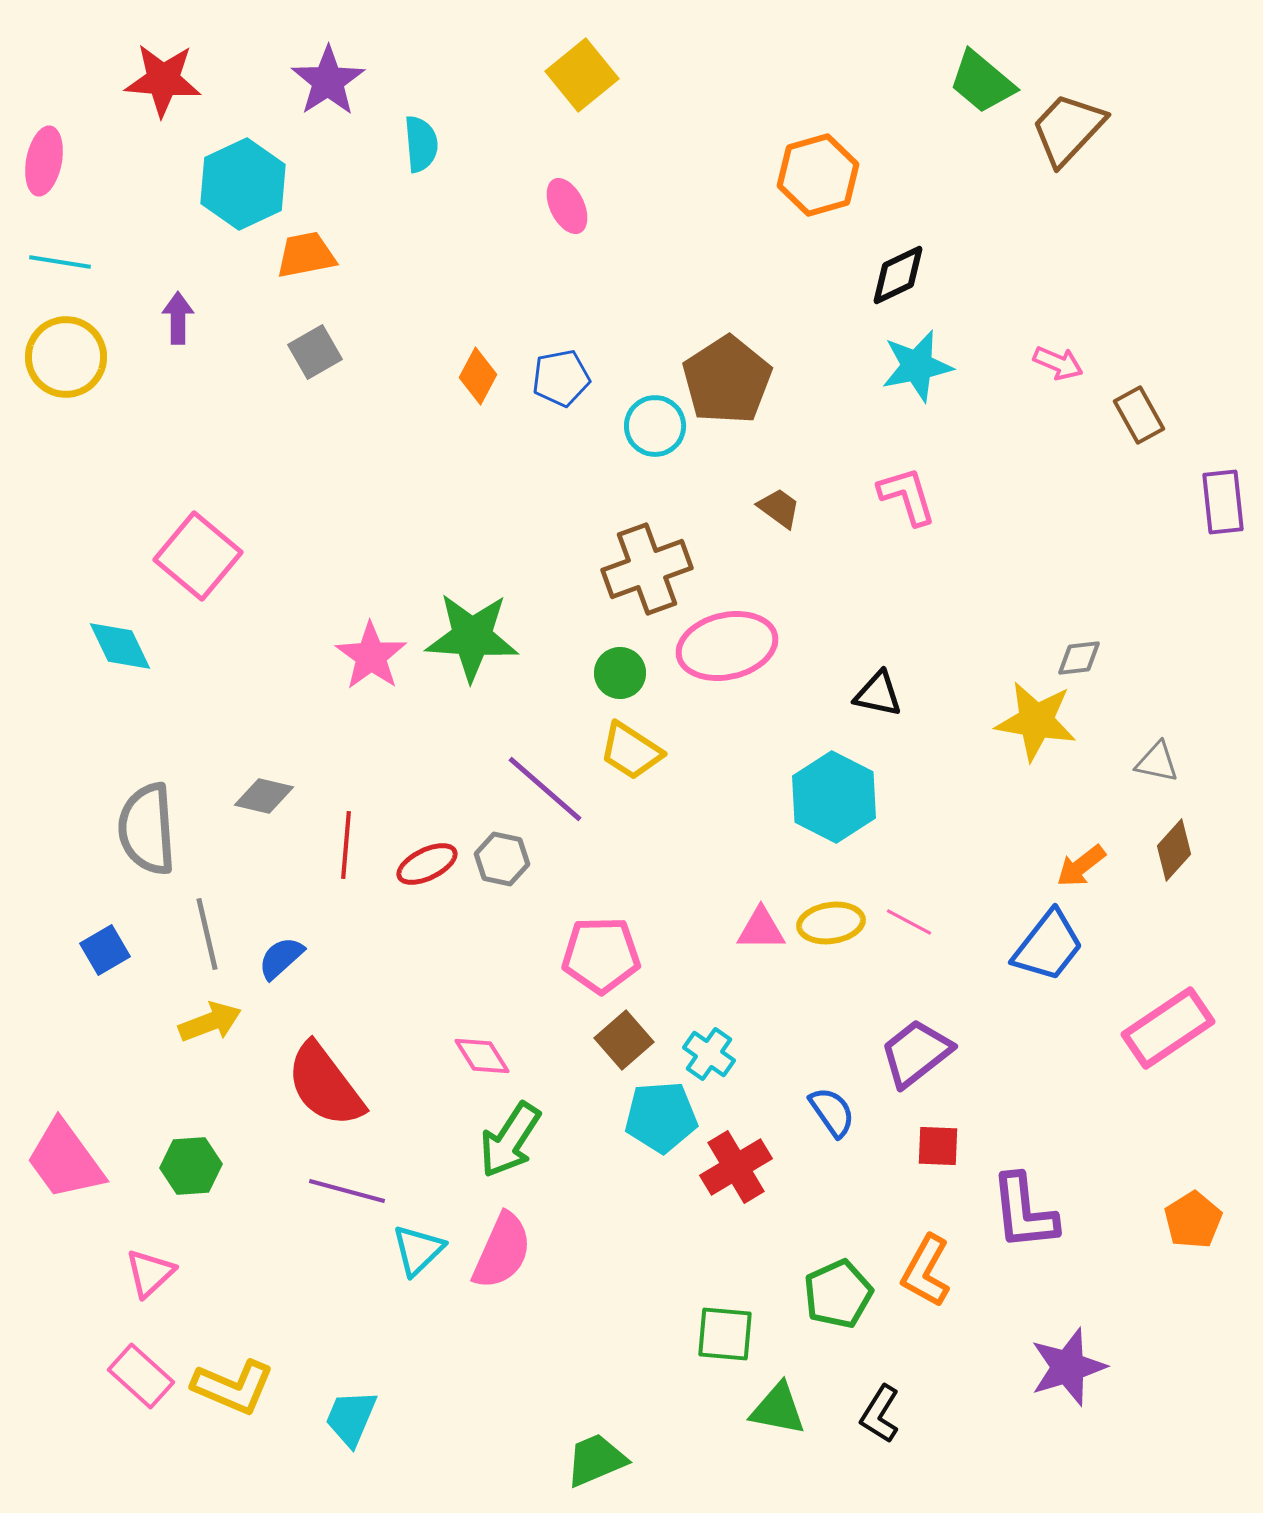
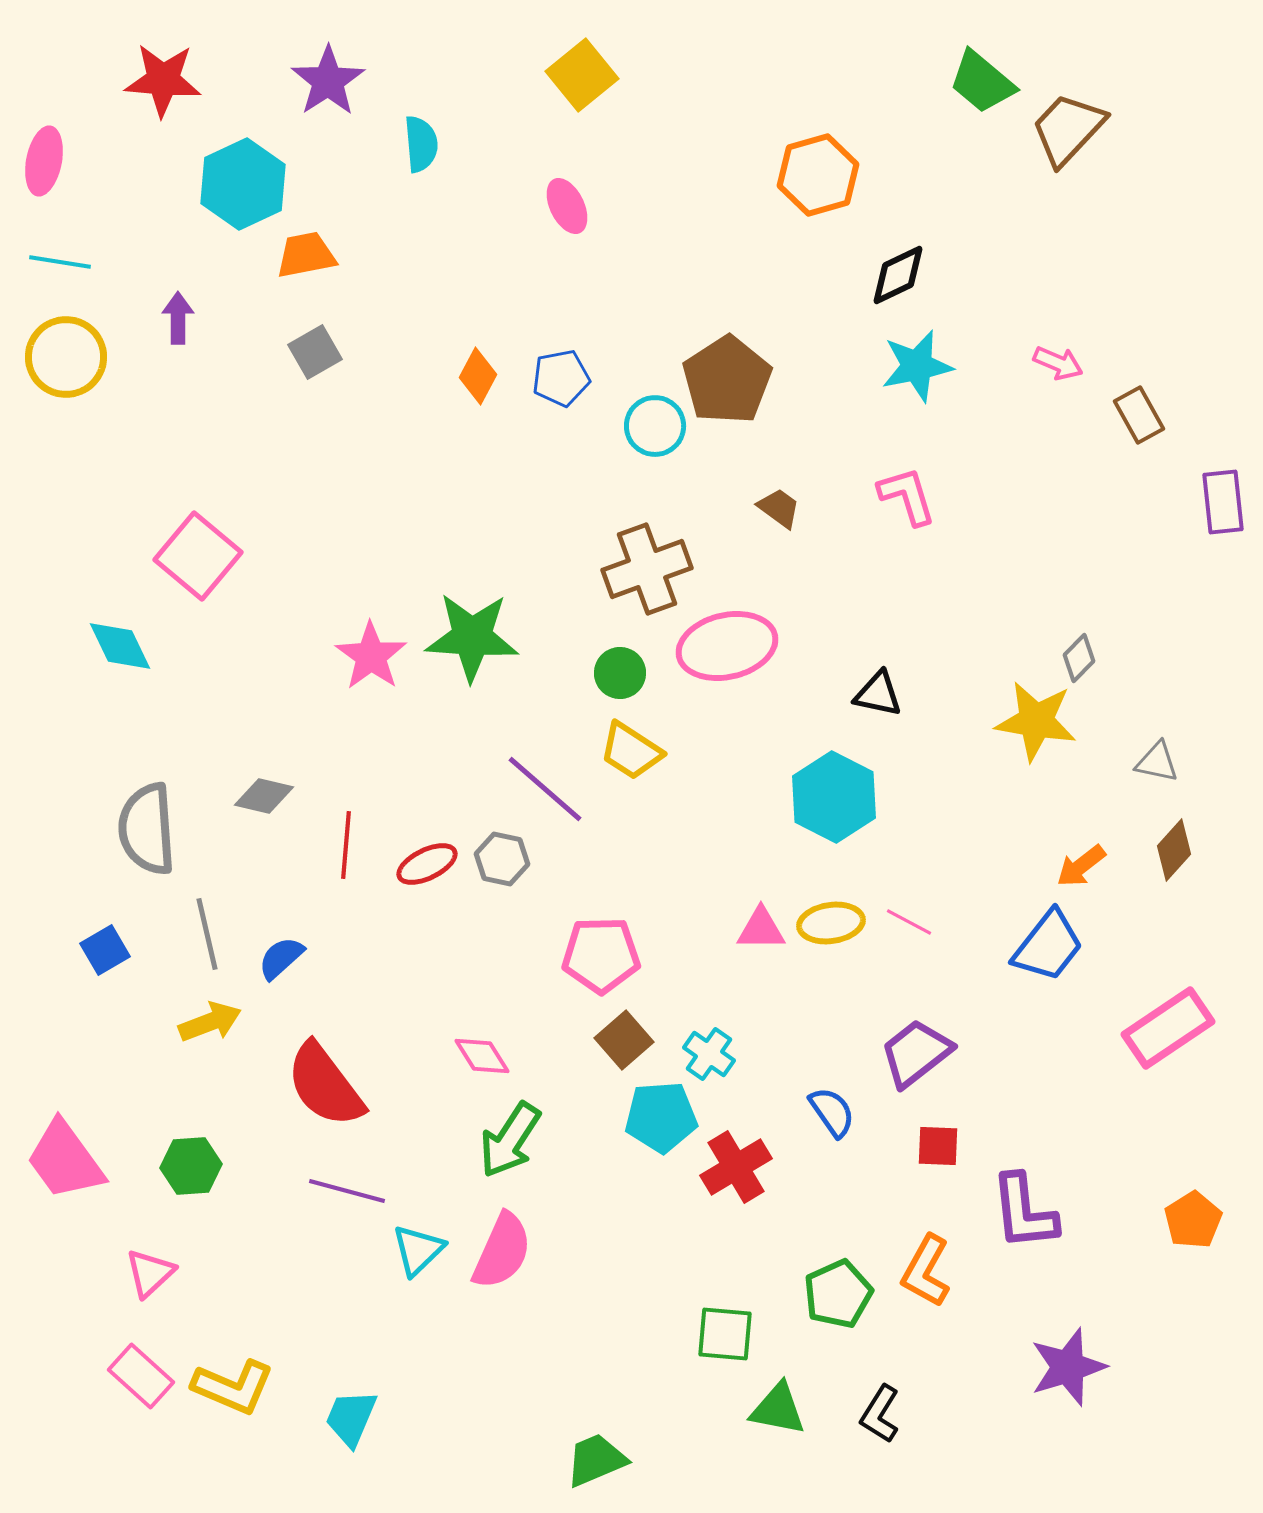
gray diamond at (1079, 658): rotated 39 degrees counterclockwise
